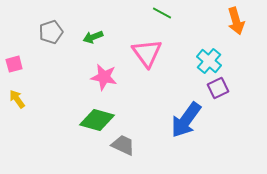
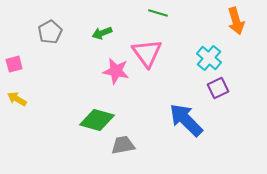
green line: moved 4 px left; rotated 12 degrees counterclockwise
gray pentagon: moved 1 px left; rotated 10 degrees counterclockwise
green arrow: moved 9 px right, 4 px up
cyan cross: moved 3 px up
pink star: moved 12 px right, 6 px up
yellow arrow: rotated 24 degrees counterclockwise
blue arrow: rotated 99 degrees clockwise
gray trapezoid: rotated 35 degrees counterclockwise
